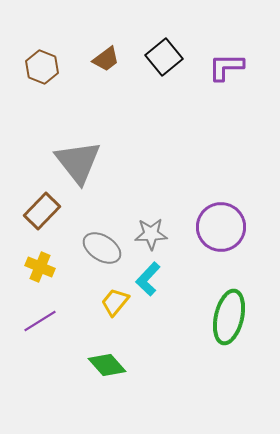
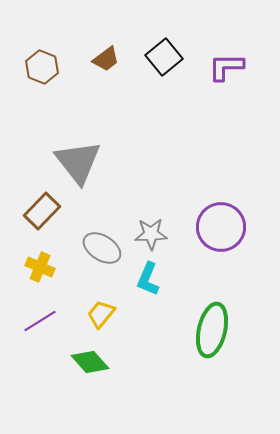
cyan L-shape: rotated 20 degrees counterclockwise
yellow trapezoid: moved 14 px left, 12 px down
green ellipse: moved 17 px left, 13 px down
green diamond: moved 17 px left, 3 px up
